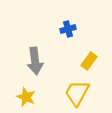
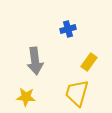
yellow rectangle: moved 1 px down
yellow trapezoid: rotated 12 degrees counterclockwise
yellow star: rotated 18 degrees counterclockwise
